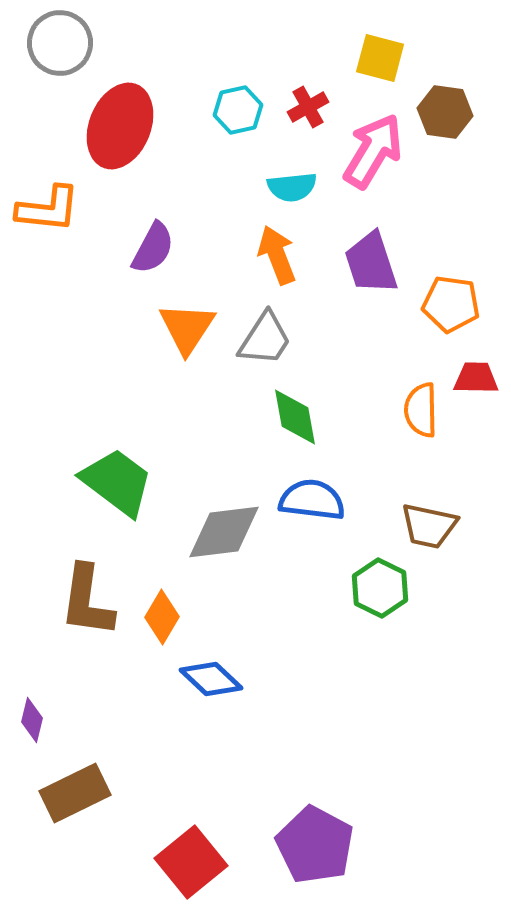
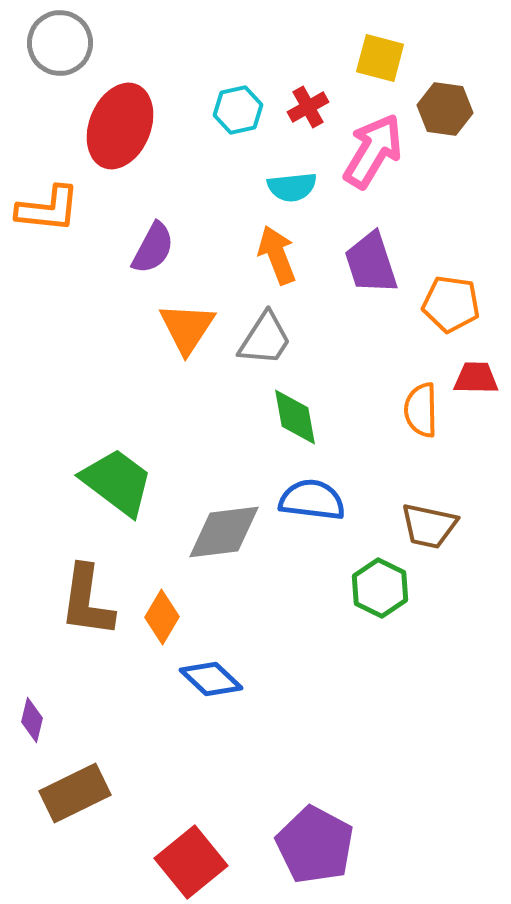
brown hexagon: moved 3 px up
